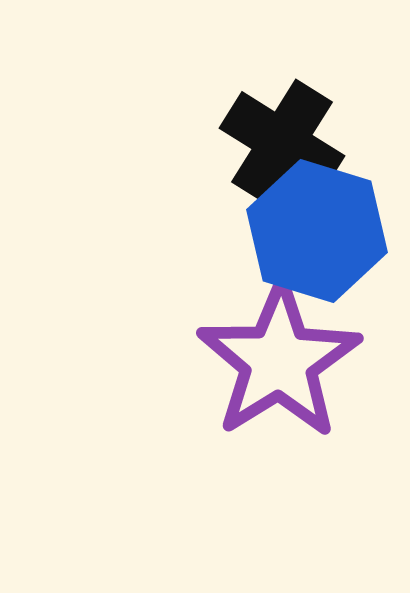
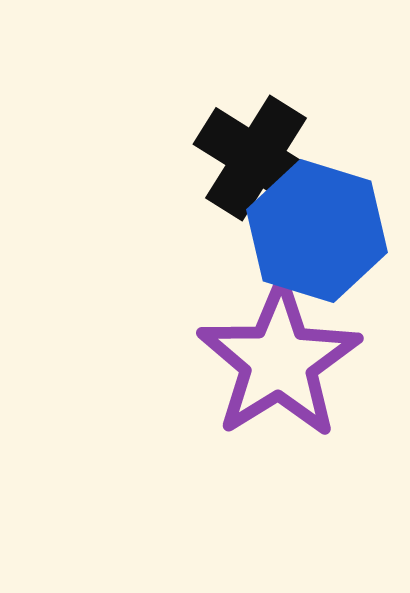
black cross: moved 26 px left, 16 px down
